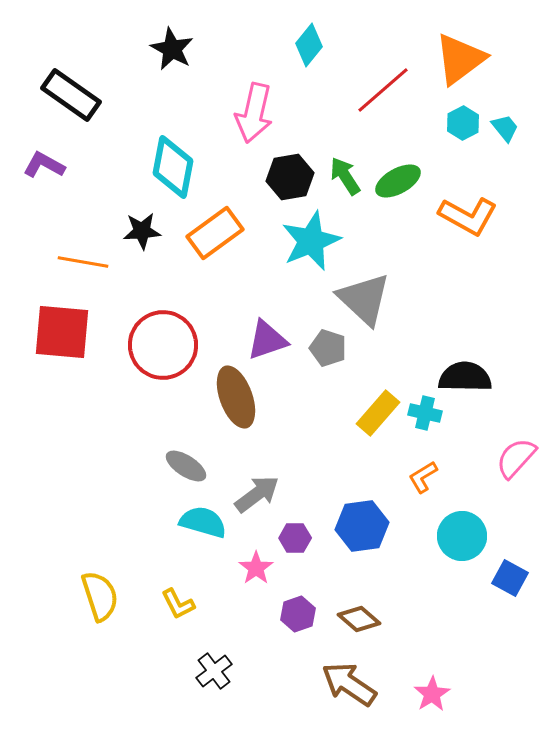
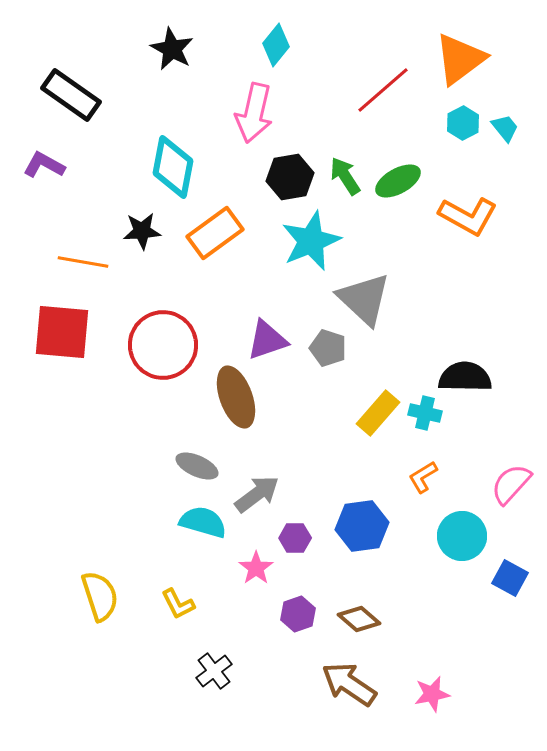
cyan diamond at (309, 45): moved 33 px left
pink semicircle at (516, 458): moved 5 px left, 26 px down
gray ellipse at (186, 466): moved 11 px right; rotated 9 degrees counterclockwise
pink star at (432, 694): rotated 21 degrees clockwise
